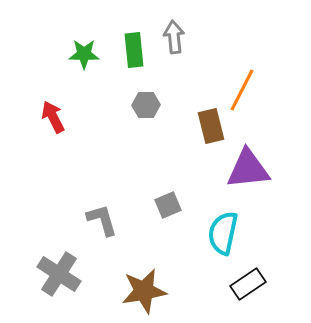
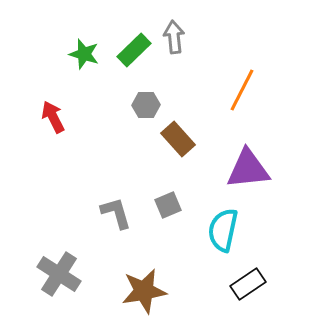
green rectangle: rotated 52 degrees clockwise
green star: rotated 16 degrees clockwise
brown rectangle: moved 33 px left, 13 px down; rotated 28 degrees counterclockwise
gray L-shape: moved 14 px right, 7 px up
cyan semicircle: moved 3 px up
